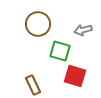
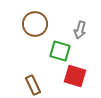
brown circle: moved 3 px left
gray arrow: moved 3 px left; rotated 60 degrees counterclockwise
